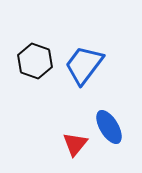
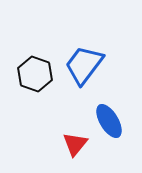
black hexagon: moved 13 px down
blue ellipse: moved 6 px up
